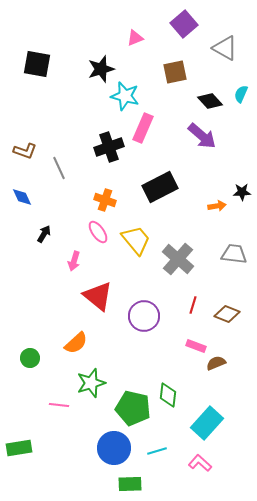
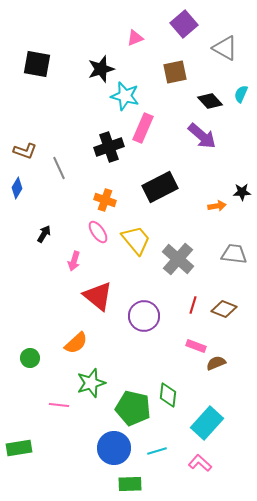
blue diamond at (22, 197): moved 5 px left, 9 px up; rotated 55 degrees clockwise
brown diamond at (227, 314): moved 3 px left, 5 px up
